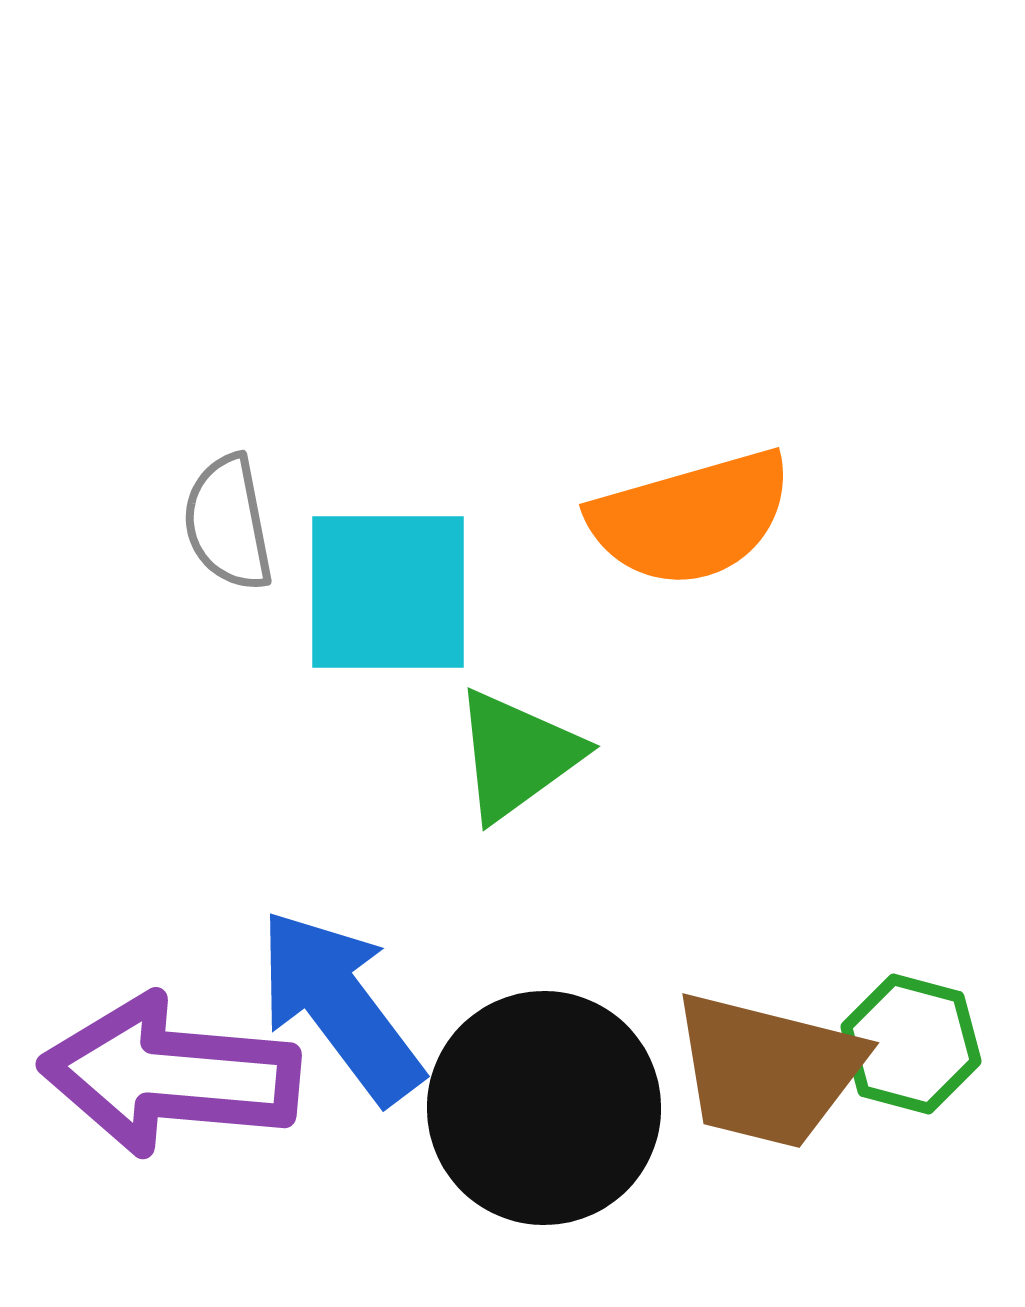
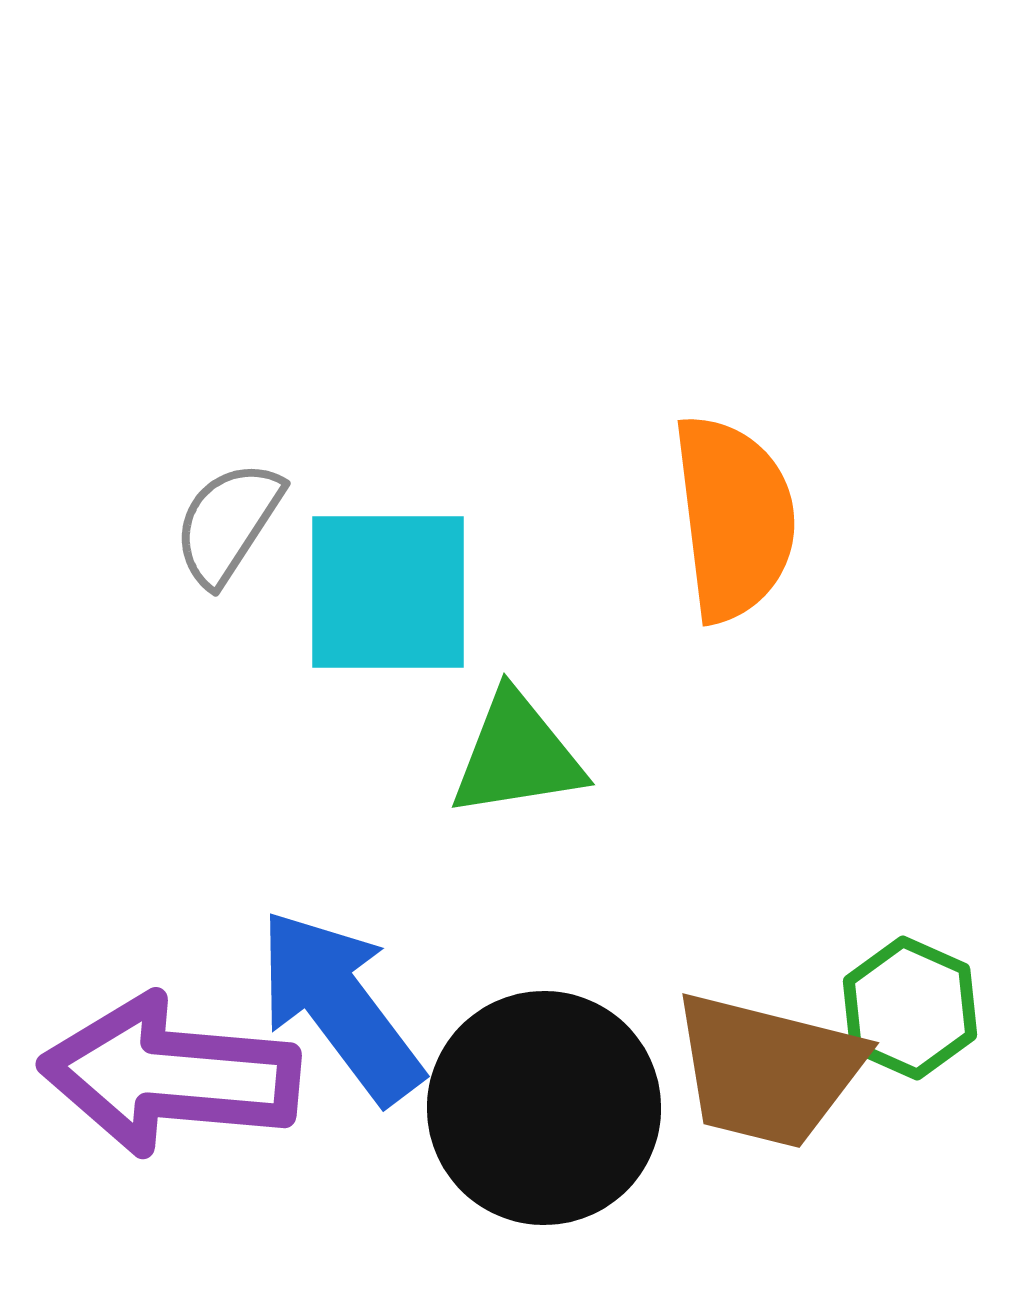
orange semicircle: moved 43 px right; rotated 81 degrees counterclockwise
gray semicircle: rotated 44 degrees clockwise
green triangle: rotated 27 degrees clockwise
green hexagon: moved 1 px left, 36 px up; rotated 9 degrees clockwise
